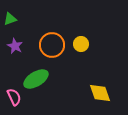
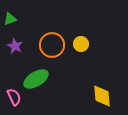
yellow diamond: moved 2 px right, 3 px down; rotated 15 degrees clockwise
